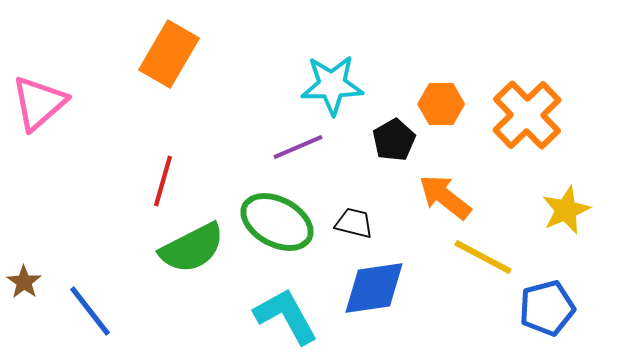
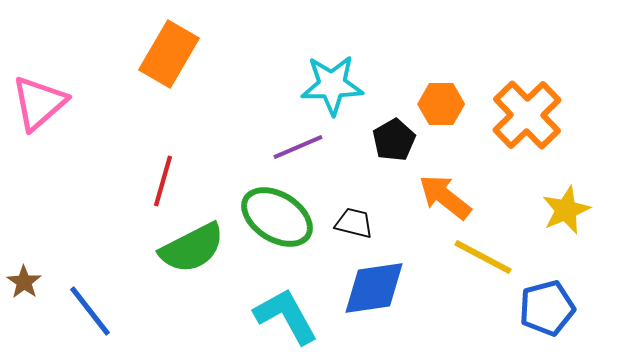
green ellipse: moved 5 px up; rotated 4 degrees clockwise
